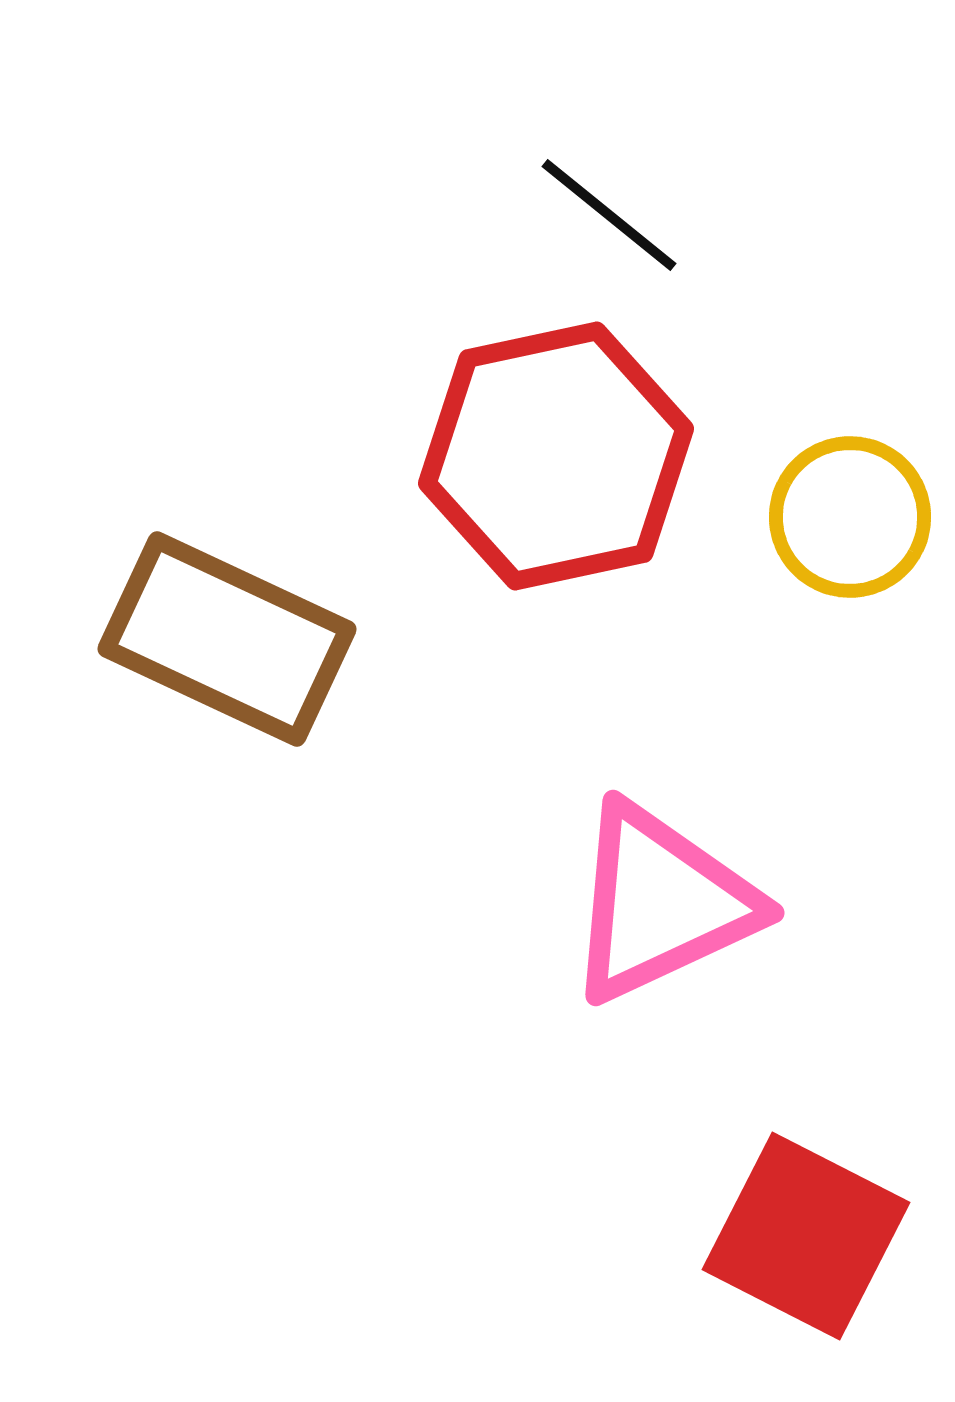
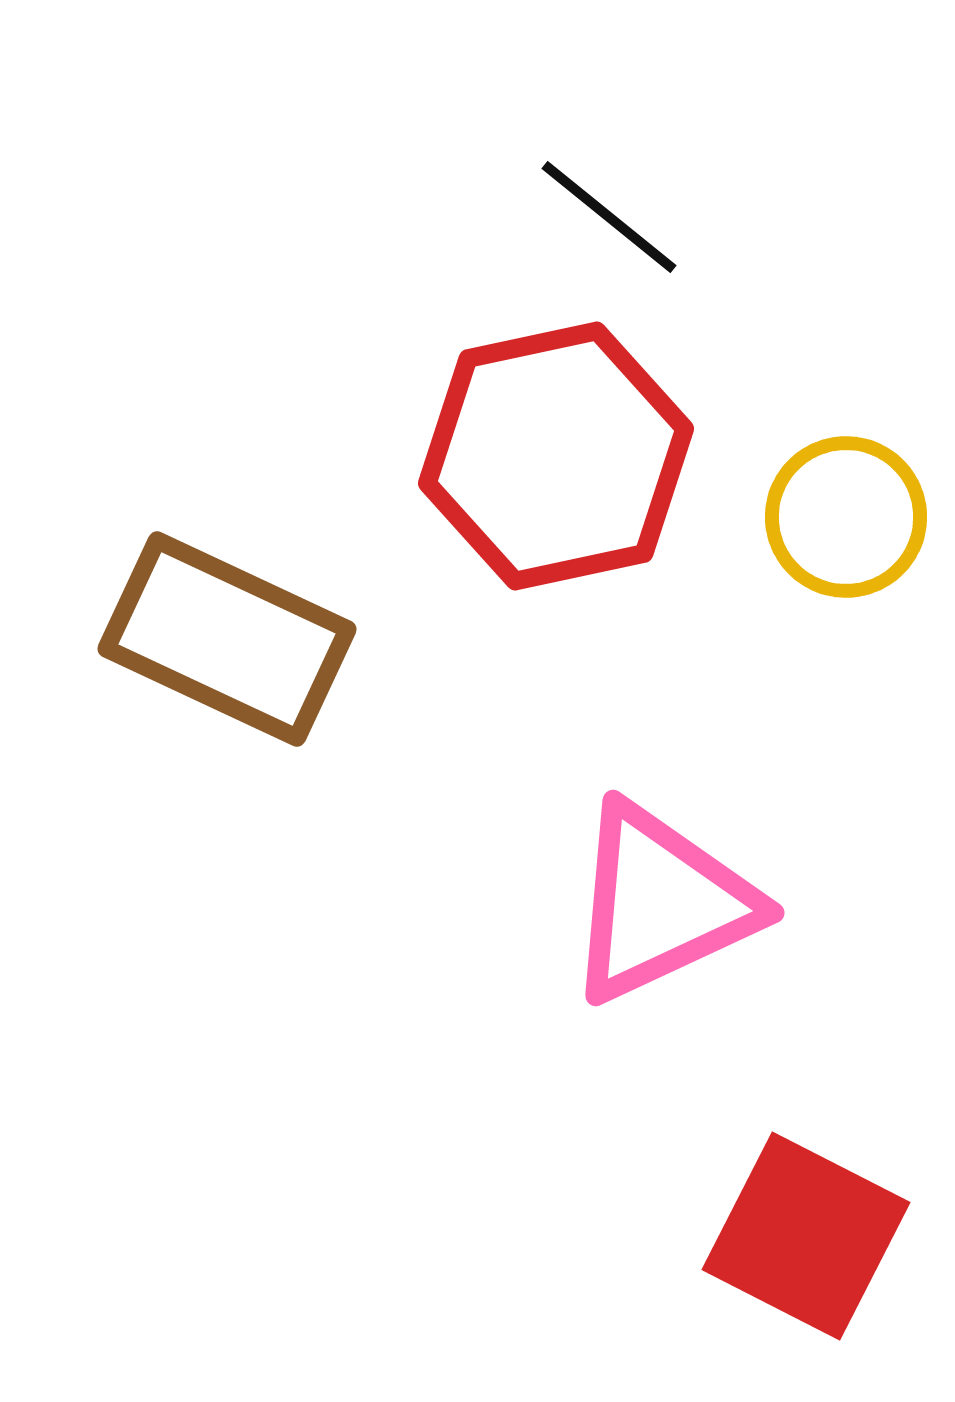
black line: moved 2 px down
yellow circle: moved 4 px left
